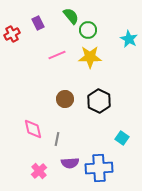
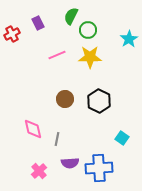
green semicircle: rotated 114 degrees counterclockwise
cyan star: rotated 12 degrees clockwise
